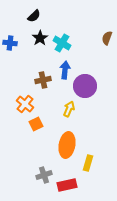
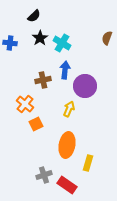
red rectangle: rotated 48 degrees clockwise
